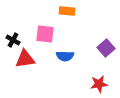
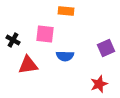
orange rectangle: moved 1 px left
purple square: rotated 18 degrees clockwise
red triangle: moved 3 px right, 6 px down
red star: rotated 12 degrees counterclockwise
